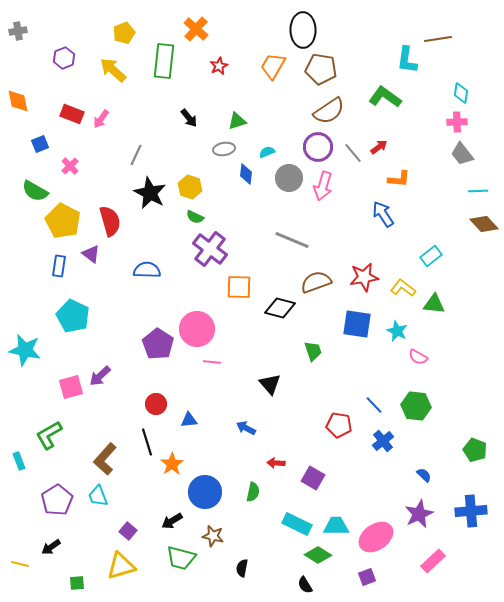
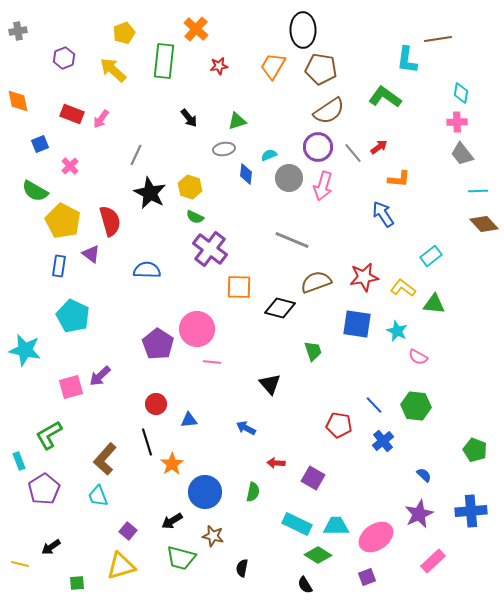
red star at (219, 66): rotated 18 degrees clockwise
cyan semicircle at (267, 152): moved 2 px right, 3 px down
purple pentagon at (57, 500): moved 13 px left, 11 px up
